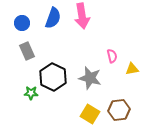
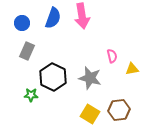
gray rectangle: rotated 48 degrees clockwise
green star: moved 2 px down
